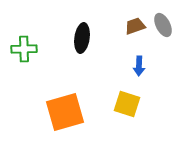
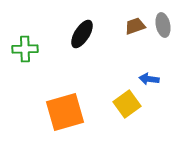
gray ellipse: rotated 15 degrees clockwise
black ellipse: moved 4 px up; rotated 24 degrees clockwise
green cross: moved 1 px right
blue arrow: moved 10 px right, 13 px down; rotated 96 degrees clockwise
yellow square: rotated 36 degrees clockwise
